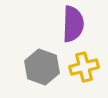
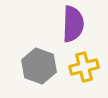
gray hexagon: moved 3 px left, 1 px up
